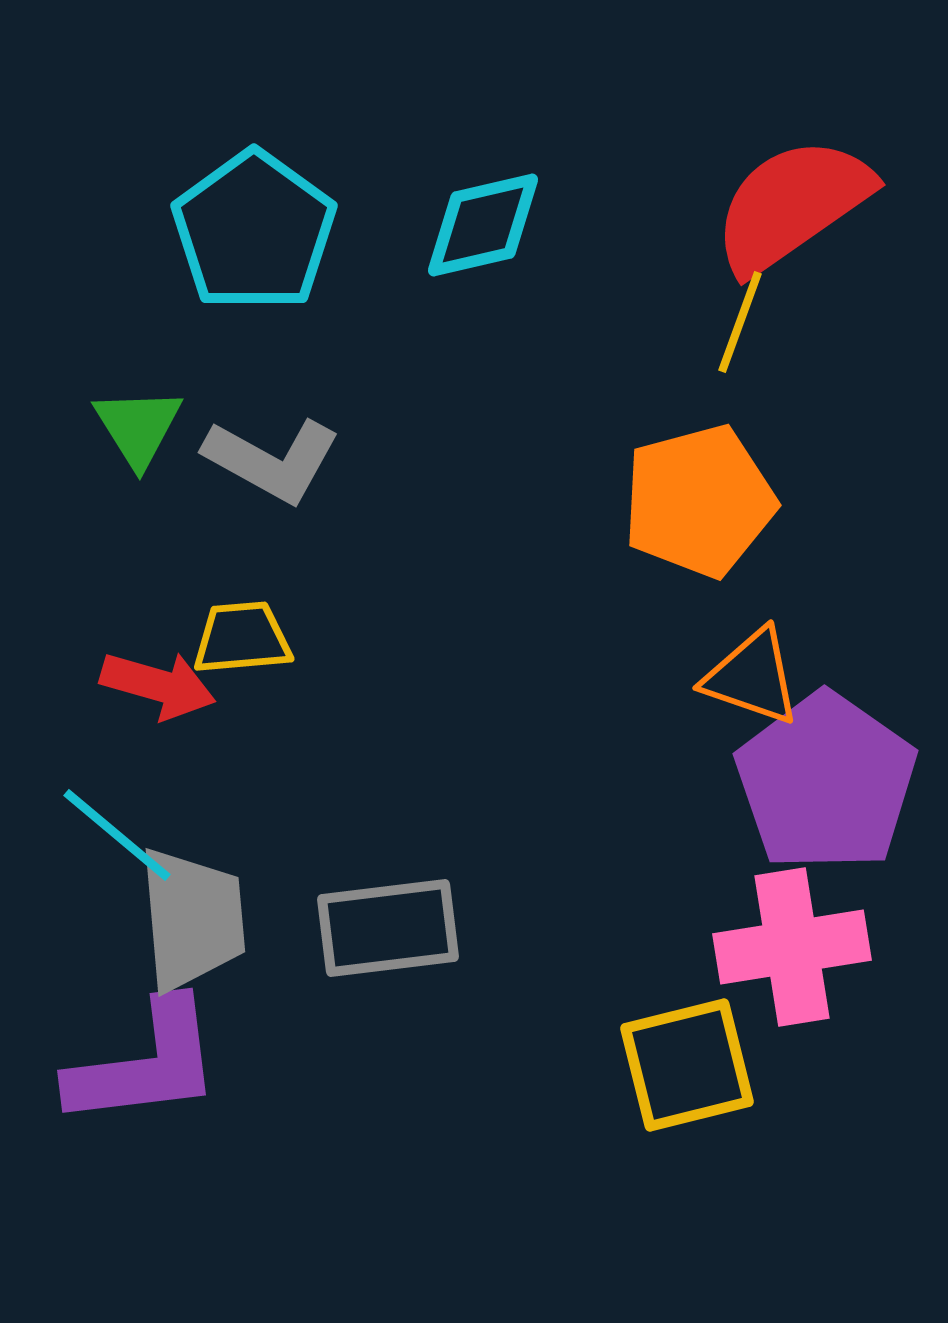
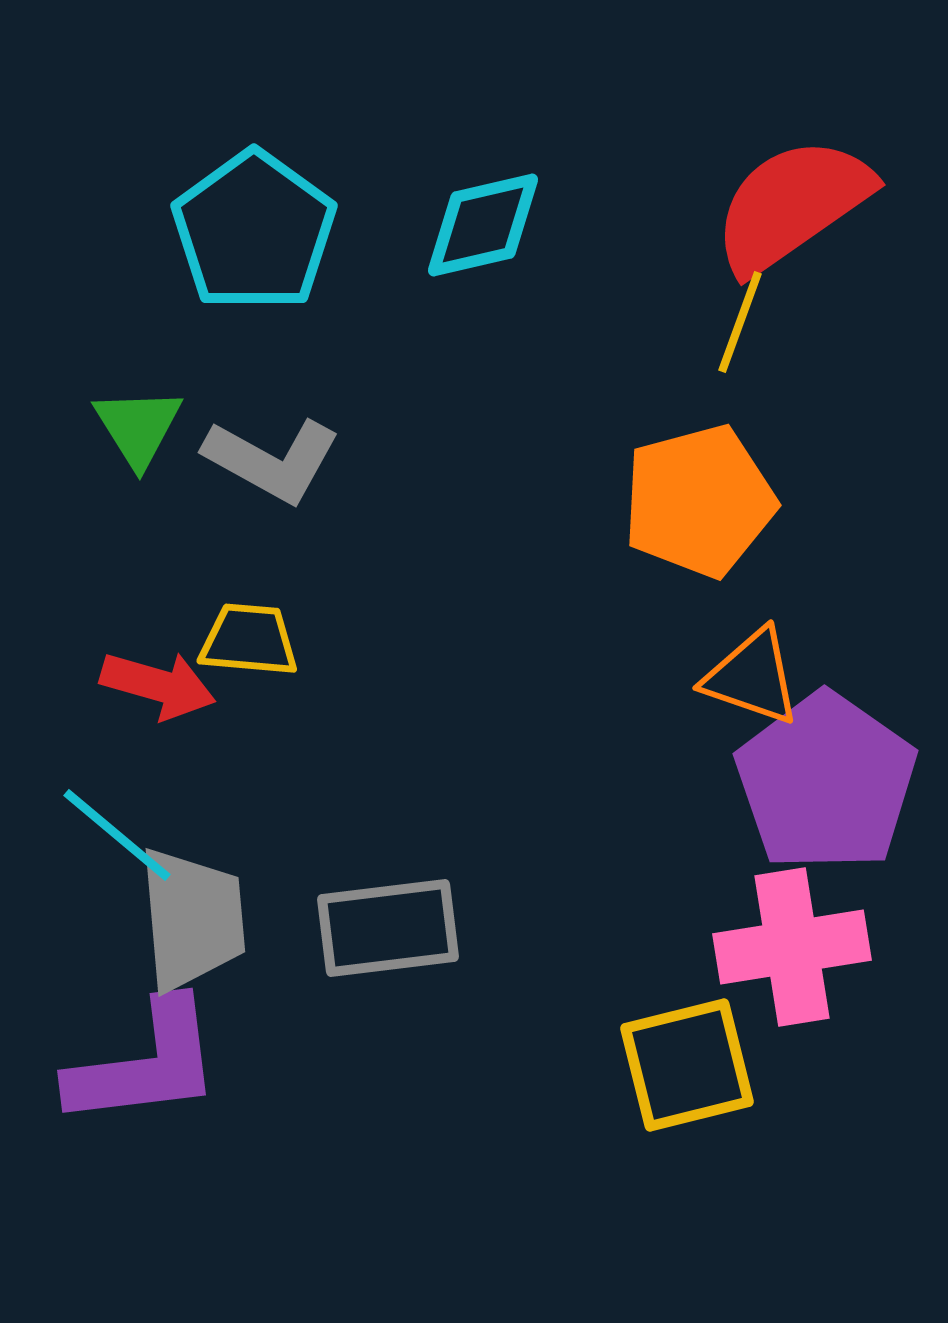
yellow trapezoid: moved 7 px right, 2 px down; rotated 10 degrees clockwise
